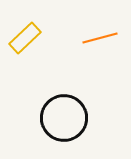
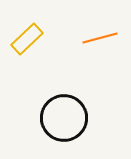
yellow rectangle: moved 2 px right, 1 px down
